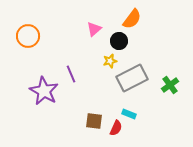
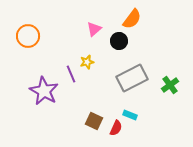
yellow star: moved 23 px left, 1 px down
cyan rectangle: moved 1 px right, 1 px down
brown square: rotated 18 degrees clockwise
